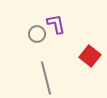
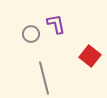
gray circle: moved 6 px left
gray line: moved 2 px left
